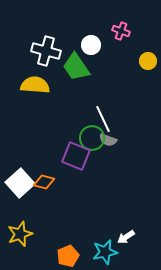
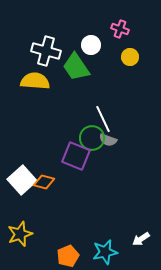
pink cross: moved 1 px left, 2 px up
yellow circle: moved 18 px left, 4 px up
yellow semicircle: moved 4 px up
white square: moved 2 px right, 3 px up
white arrow: moved 15 px right, 2 px down
